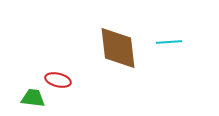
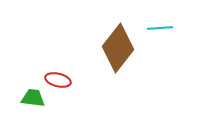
cyan line: moved 9 px left, 14 px up
brown diamond: rotated 45 degrees clockwise
